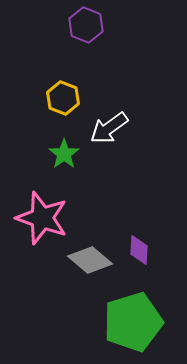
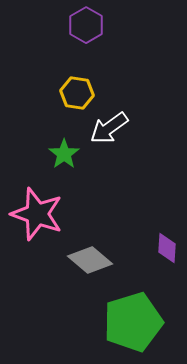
purple hexagon: rotated 8 degrees clockwise
yellow hexagon: moved 14 px right, 5 px up; rotated 12 degrees counterclockwise
pink star: moved 5 px left, 4 px up
purple diamond: moved 28 px right, 2 px up
